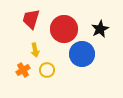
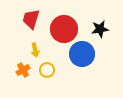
black star: rotated 18 degrees clockwise
